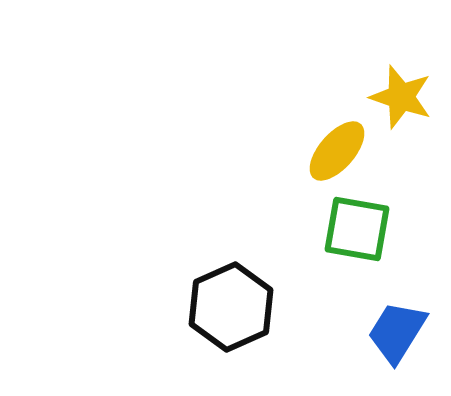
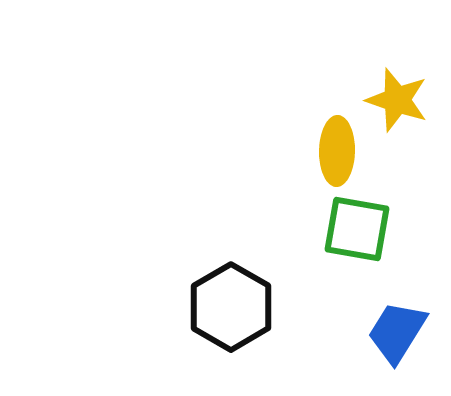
yellow star: moved 4 px left, 3 px down
yellow ellipse: rotated 40 degrees counterclockwise
black hexagon: rotated 6 degrees counterclockwise
